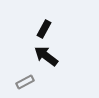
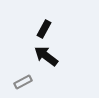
gray rectangle: moved 2 px left
